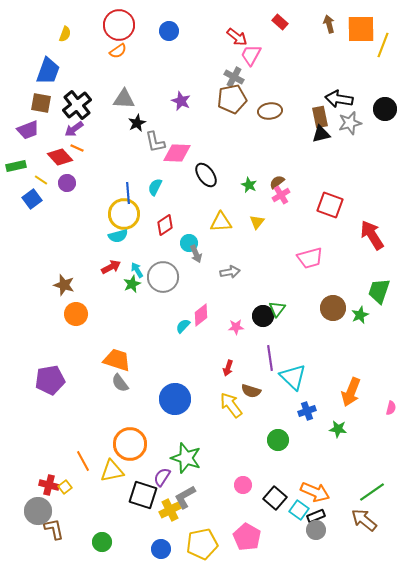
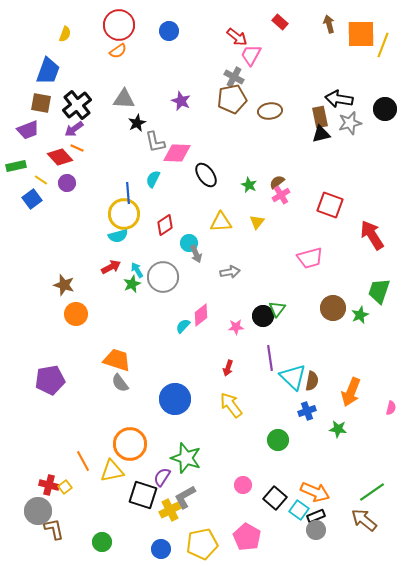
orange square at (361, 29): moved 5 px down
cyan semicircle at (155, 187): moved 2 px left, 8 px up
brown semicircle at (251, 391): moved 61 px right, 10 px up; rotated 96 degrees counterclockwise
